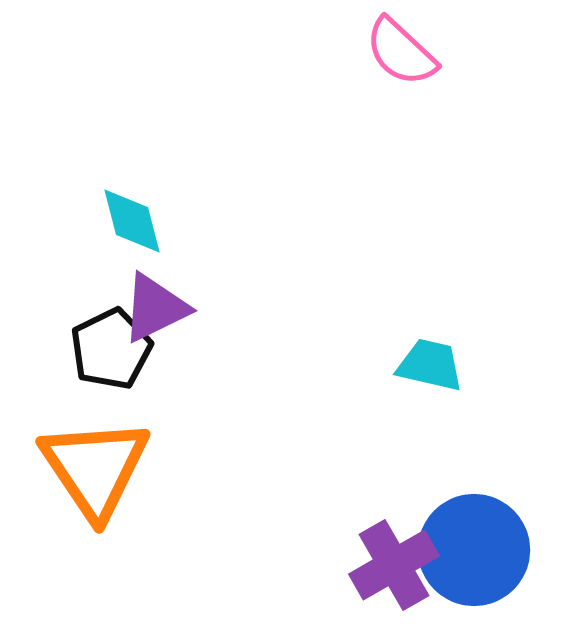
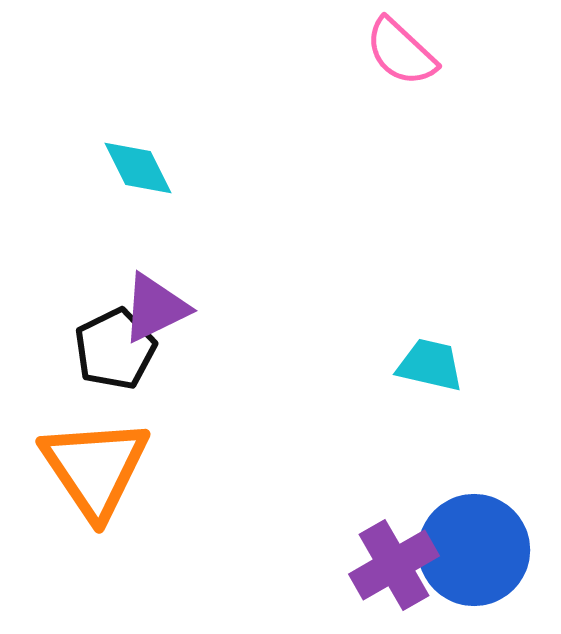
cyan diamond: moved 6 px right, 53 px up; rotated 12 degrees counterclockwise
black pentagon: moved 4 px right
